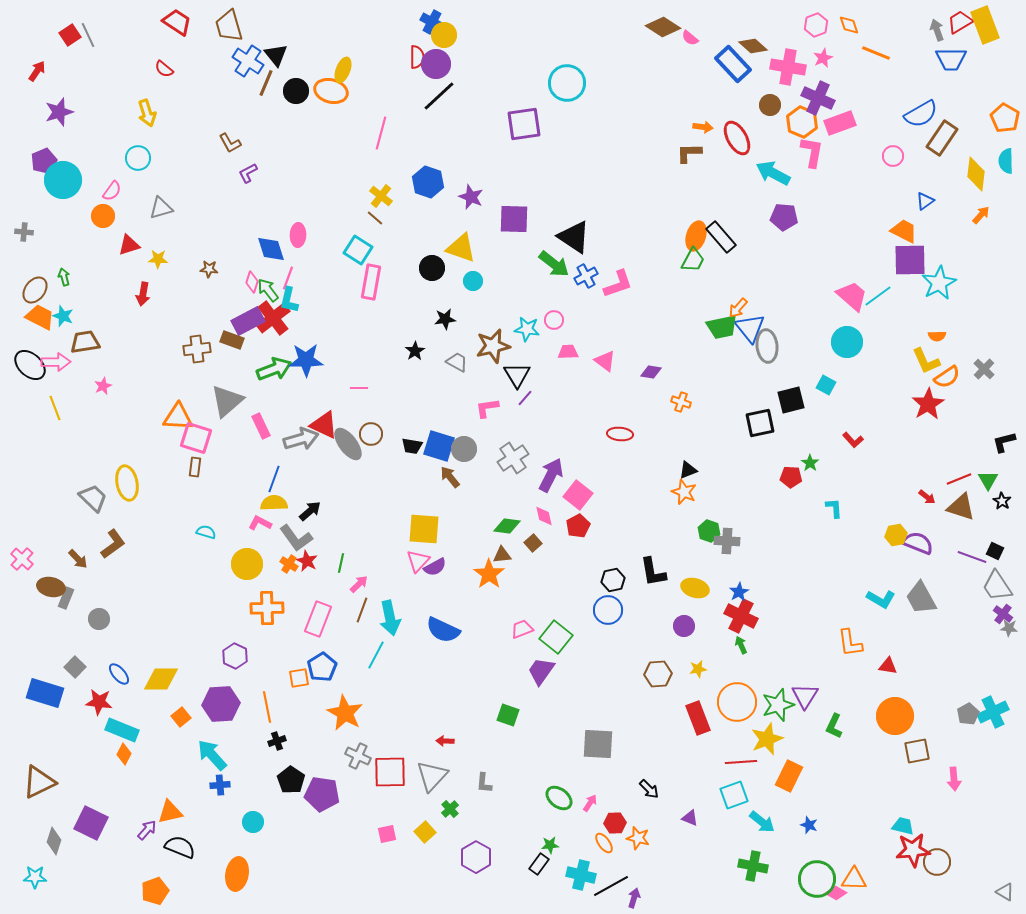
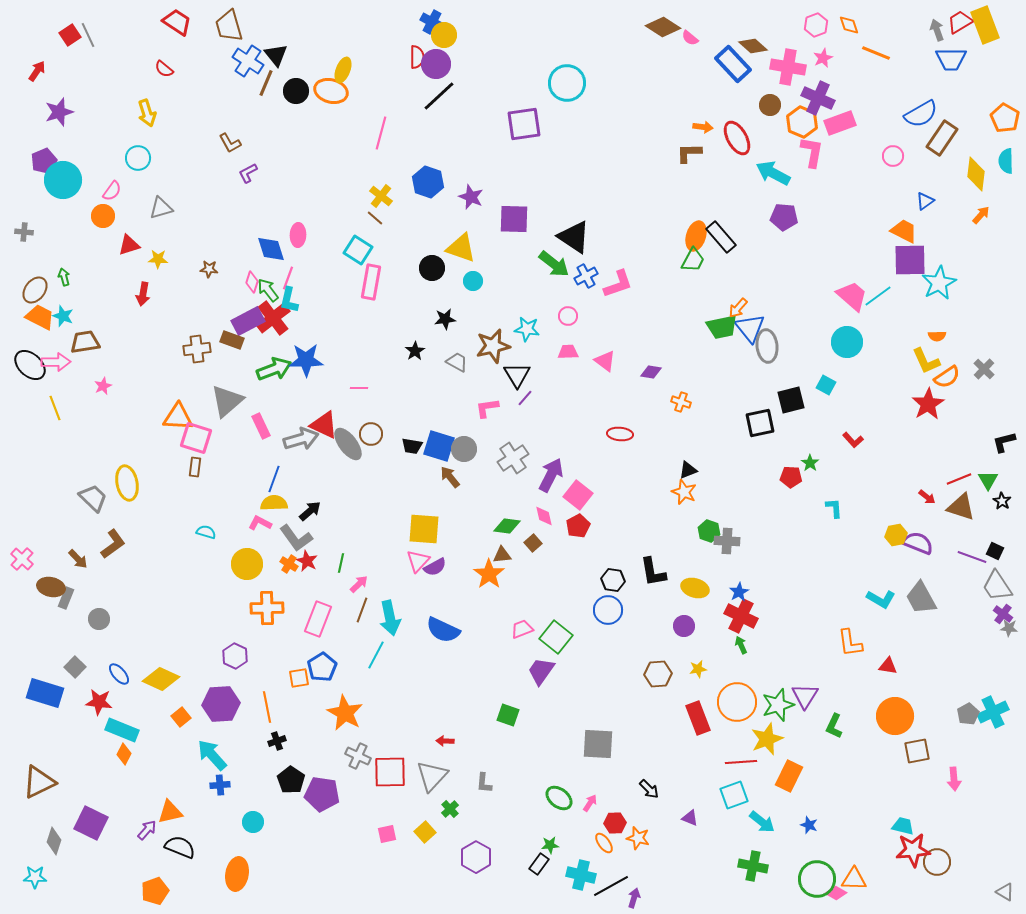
pink circle at (554, 320): moved 14 px right, 4 px up
black hexagon at (613, 580): rotated 20 degrees clockwise
yellow diamond at (161, 679): rotated 24 degrees clockwise
